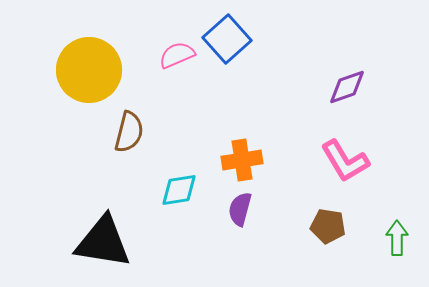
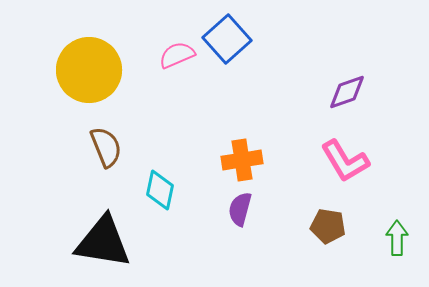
purple diamond: moved 5 px down
brown semicircle: moved 23 px left, 15 px down; rotated 36 degrees counterclockwise
cyan diamond: moved 19 px left; rotated 69 degrees counterclockwise
